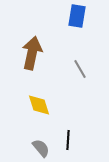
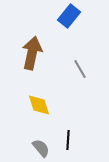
blue rectangle: moved 8 px left; rotated 30 degrees clockwise
